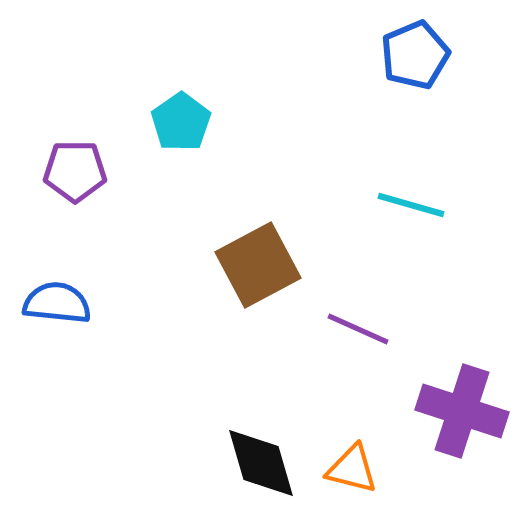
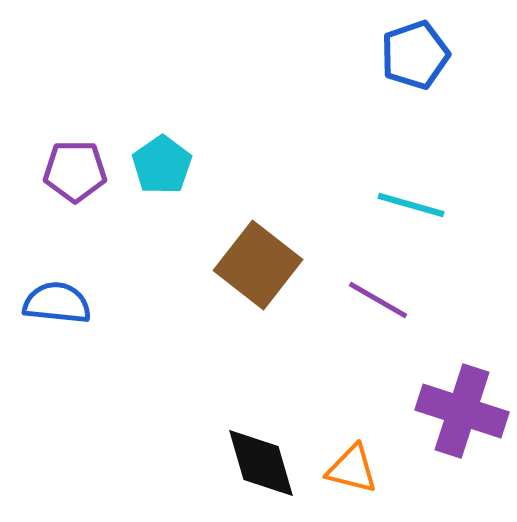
blue pentagon: rotated 4 degrees clockwise
cyan pentagon: moved 19 px left, 43 px down
brown square: rotated 24 degrees counterclockwise
purple line: moved 20 px right, 29 px up; rotated 6 degrees clockwise
